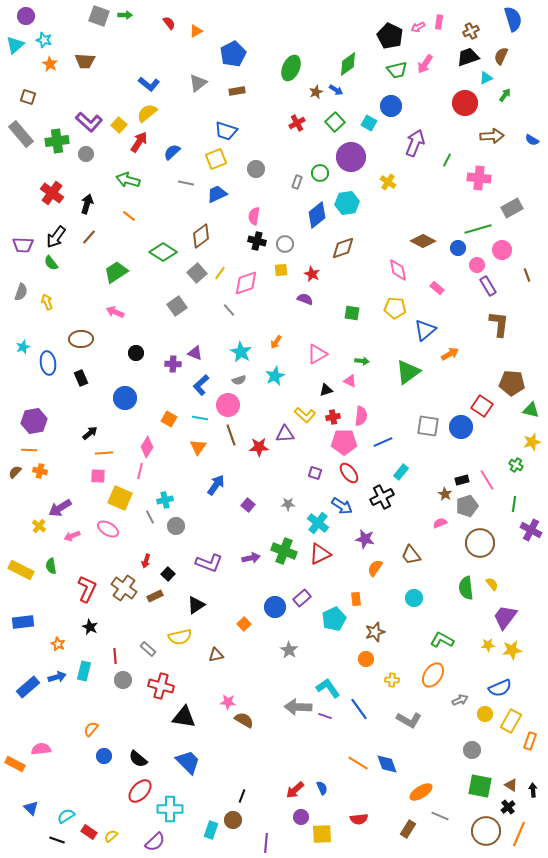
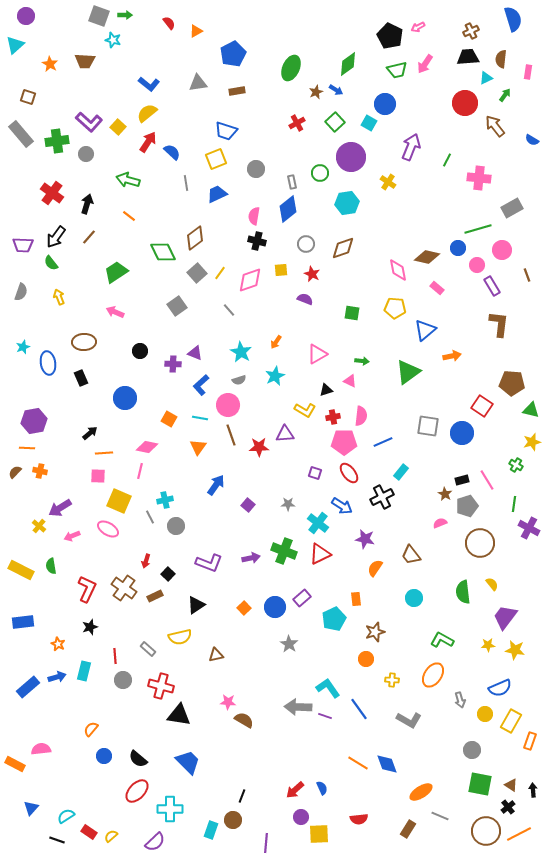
pink rectangle at (439, 22): moved 89 px right, 50 px down
cyan star at (44, 40): moved 69 px right
brown semicircle at (501, 56): moved 3 px down; rotated 18 degrees counterclockwise
black trapezoid at (468, 57): rotated 15 degrees clockwise
gray triangle at (198, 83): rotated 30 degrees clockwise
blue circle at (391, 106): moved 6 px left, 2 px up
yellow square at (119, 125): moved 1 px left, 2 px down
brown arrow at (492, 136): moved 3 px right, 10 px up; rotated 125 degrees counterclockwise
red arrow at (139, 142): moved 9 px right
purple arrow at (415, 143): moved 4 px left, 4 px down
blue semicircle at (172, 152): rotated 84 degrees clockwise
gray rectangle at (297, 182): moved 5 px left; rotated 32 degrees counterclockwise
gray line at (186, 183): rotated 70 degrees clockwise
blue diamond at (317, 215): moved 29 px left, 6 px up
brown diamond at (201, 236): moved 6 px left, 2 px down
brown diamond at (423, 241): moved 4 px right, 16 px down; rotated 15 degrees counterclockwise
gray circle at (285, 244): moved 21 px right
green diamond at (163, 252): rotated 32 degrees clockwise
pink diamond at (246, 283): moved 4 px right, 3 px up
purple rectangle at (488, 286): moved 4 px right
yellow arrow at (47, 302): moved 12 px right, 5 px up
brown ellipse at (81, 339): moved 3 px right, 3 px down
black circle at (136, 353): moved 4 px right, 2 px up
orange arrow at (450, 354): moved 2 px right, 2 px down; rotated 18 degrees clockwise
yellow L-shape at (305, 415): moved 5 px up; rotated 10 degrees counterclockwise
blue circle at (461, 427): moved 1 px right, 6 px down
pink diamond at (147, 447): rotated 70 degrees clockwise
orange line at (29, 450): moved 2 px left, 2 px up
yellow square at (120, 498): moved 1 px left, 3 px down
purple cross at (531, 530): moved 2 px left, 2 px up
green semicircle at (466, 588): moved 3 px left, 4 px down
orange square at (244, 624): moved 16 px up
black star at (90, 627): rotated 28 degrees clockwise
gray star at (289, 650): moved 6 px up
yellow star at (512, 650): moved 3 px right; rotated 18 degrees clockwise
gray arrow at (460, 700): rotated 98 degrees clockwise
black triangle at (184, 717): moved 5 px left, 2 px up
green square at (480, 786): moved 2 px up
red ellipse at (140, 791): moved 3 px left
blue triangle at (31, 808): rotated 28 degrees clockwise
yellow square at (322, 834): moved 3 px left
orange line at (519, 834): rotated 40 degrees clockwise
